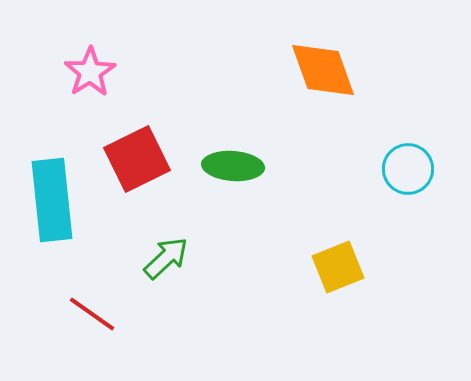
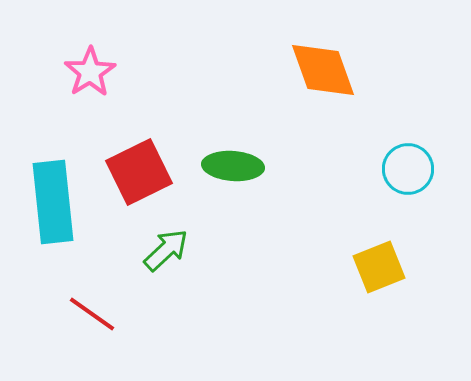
red square: moved 2 px right, 13 px down
cyan rectangle: moved 1 px right, 2 px down
green arrow: moved 8 px up
yellow square: moved 41 px right
